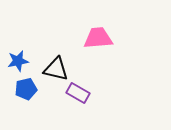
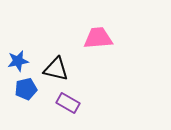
purple rectangle: moved 10 px left, 10 px down
